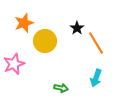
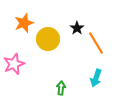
yellow circle: moved 3 px right, 2 px up
green arrow: rotated 96 degrees counterclockwise
